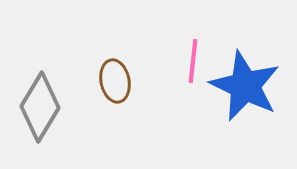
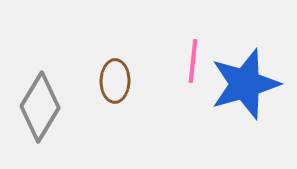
brown ellipse: rotated 12 degrees clockwise
blue star: moved 2 px up; rotated 30 degrees clockwise
